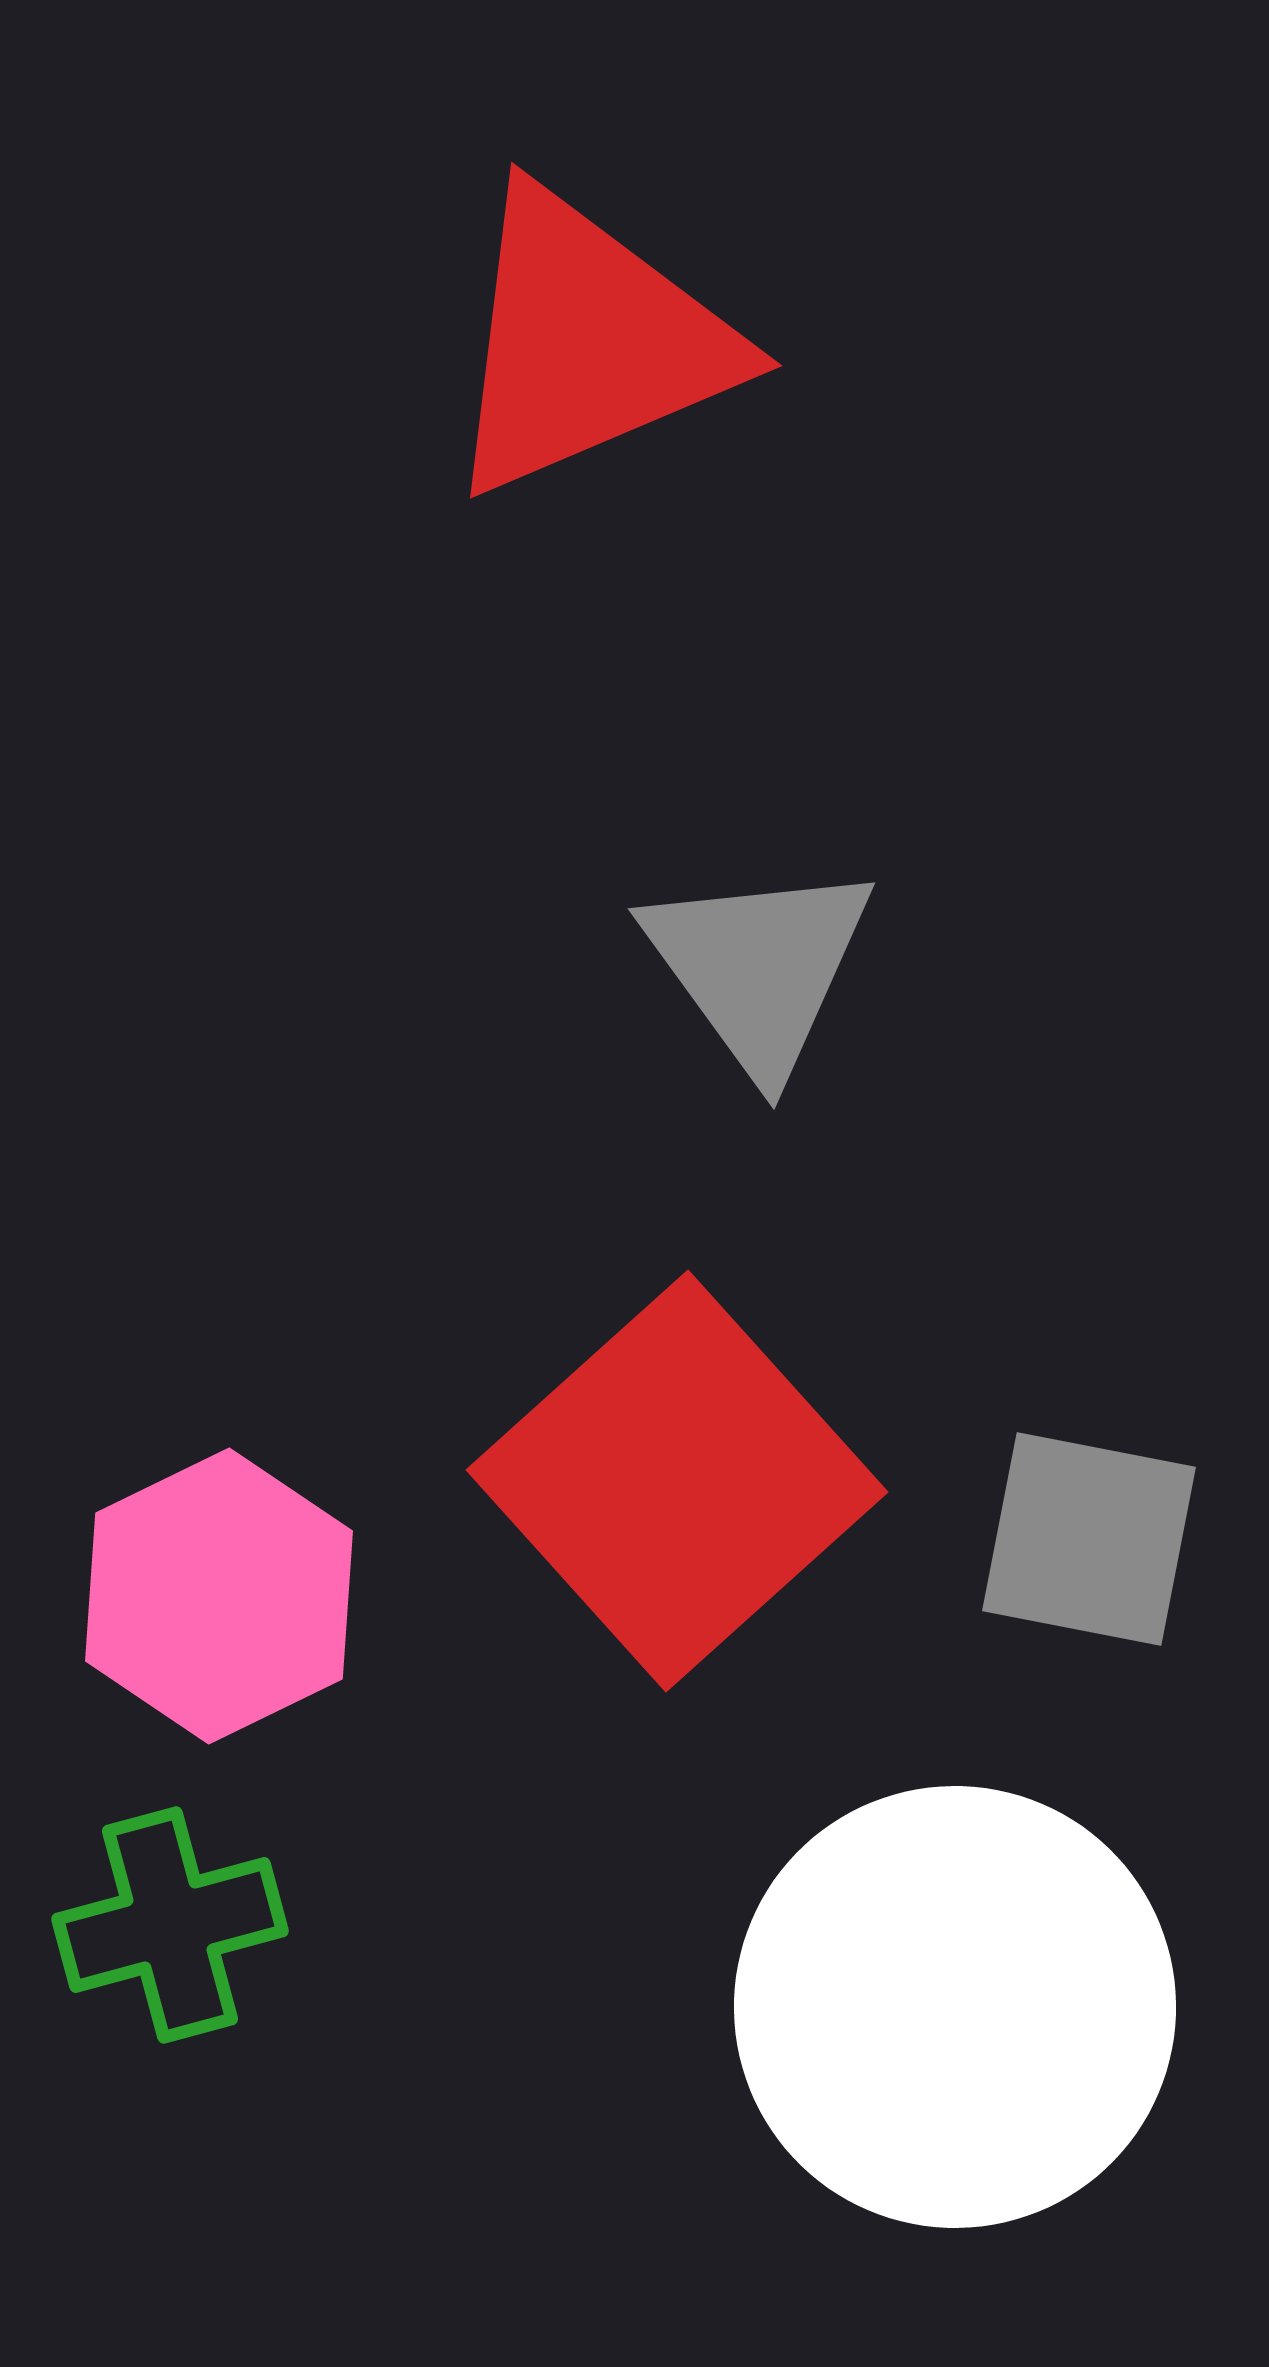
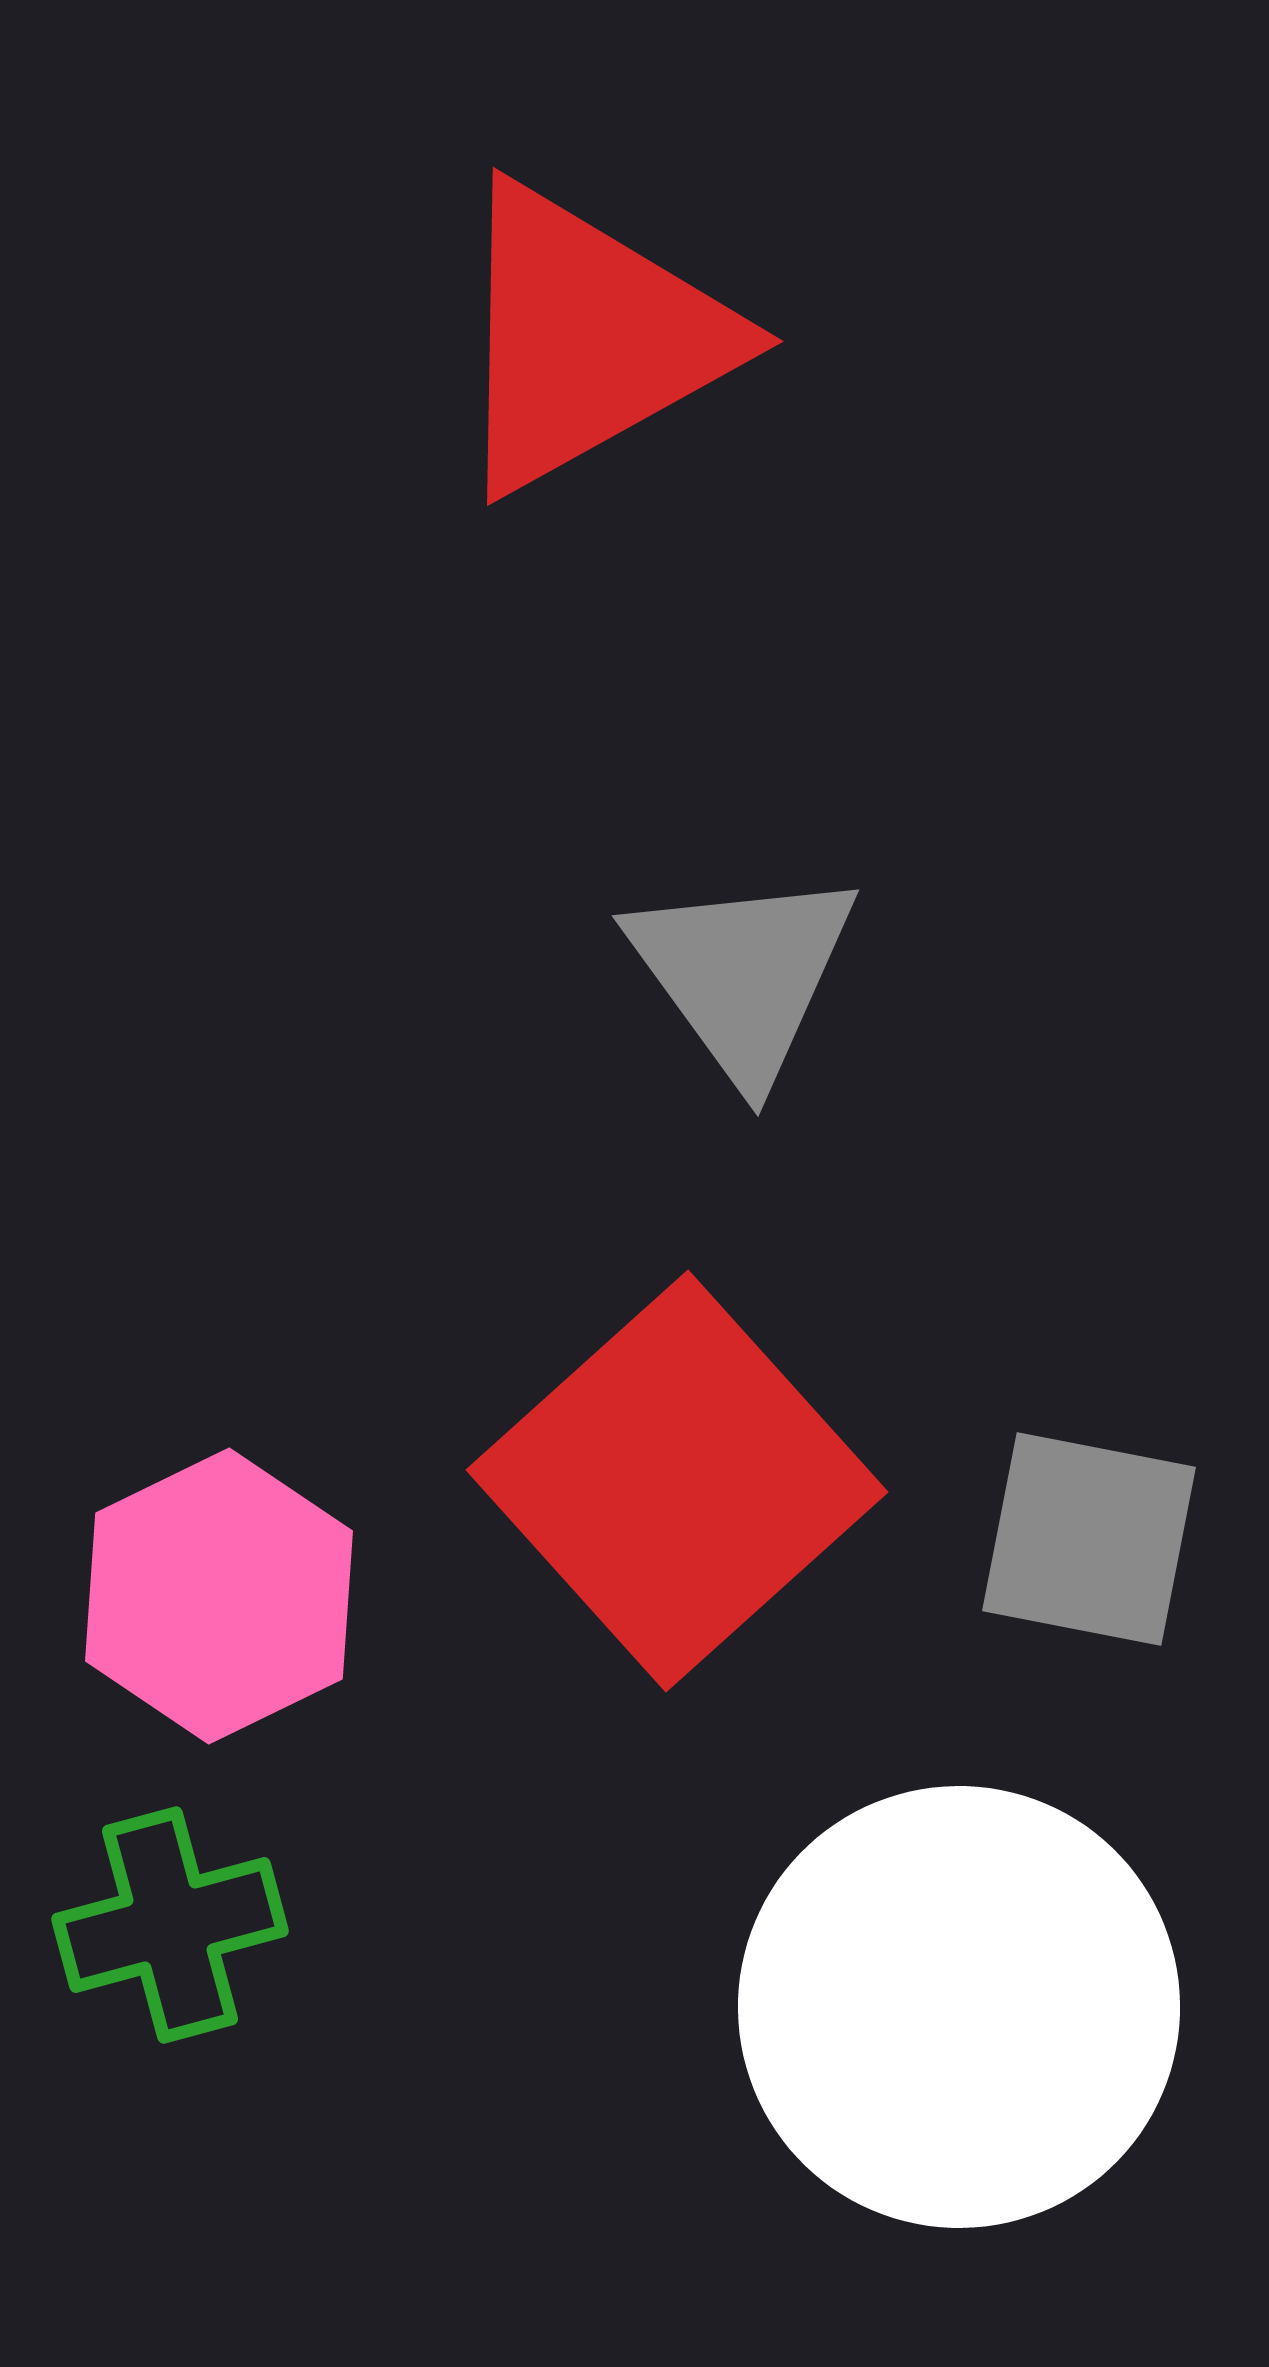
red triangle: moved 4 px up; rotated 6 degrees counterclockwise
gray triangle: moved 16 px left, 7 px down
white circle: moved 4 px right
